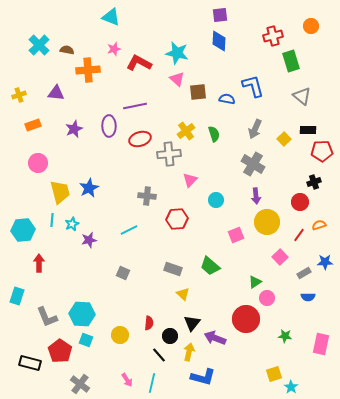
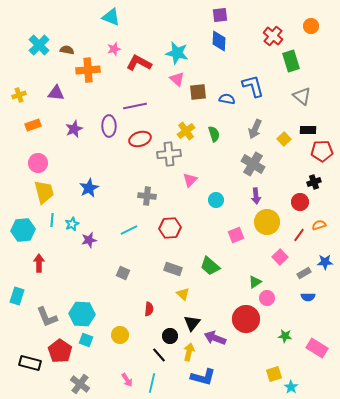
red cross at (273, 36): rotated 36 degrees counterclockwise
yellow trapezoid at (60, 192): moved 16 px left
red hexagon at (177, 219): moved 7 px left, 9 px down
red semicircle at (149, 323): moved 14 px up
pink rectangle at (321, 344): moved 4 px left, 4 px down; rotated 70 degrees counterclockwise
